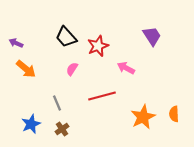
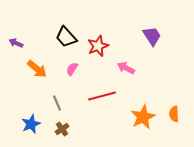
orange arrow: moved 11 px right
